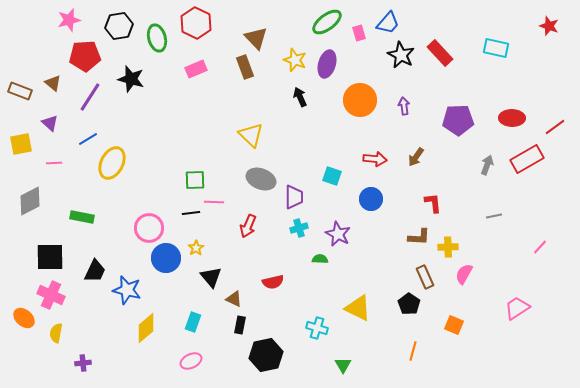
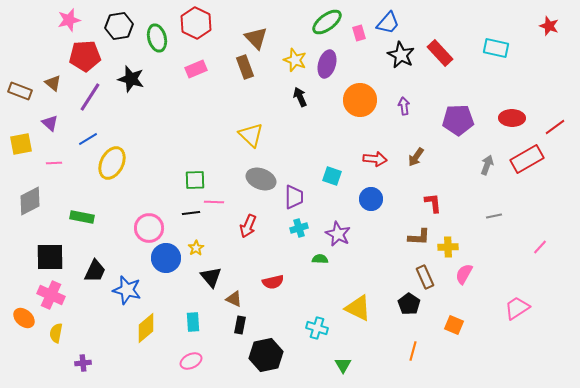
cyan rectangle at (193, 322): rotated 24 degrees counterclockwise
